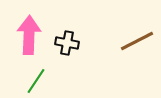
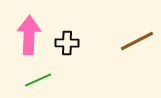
black cross: rotated 10 degrees counterclockwise
green line: moved 2 px right, 1 px up; rotated 32 degrees clockwise
